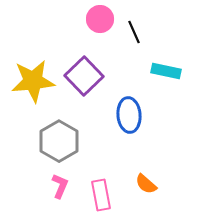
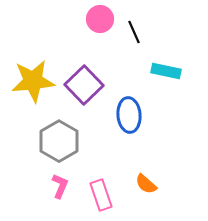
purple square: moved 9 px down
pink rectangle: rotated 8 degrees counterclockwise
